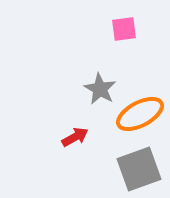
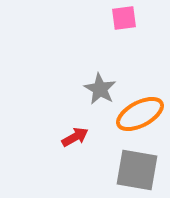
pink square: moved 11 px up
gray square: moved 2 px left, 1 px down; rotated 30 degrees clockwise
